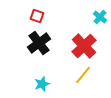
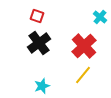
cyan star: moved 2 px down
